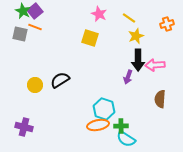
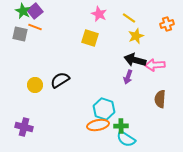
black arrow: moved 3 px left; rotated 105 degrees clockwise
